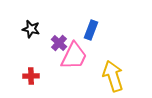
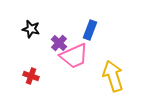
blue rectangle: moved 1 px left
pink trapezoid: rotated 40 degrees clockwise
red cross: rotated 21 degrees clockwise
